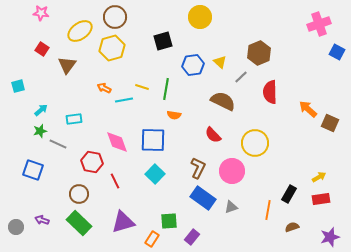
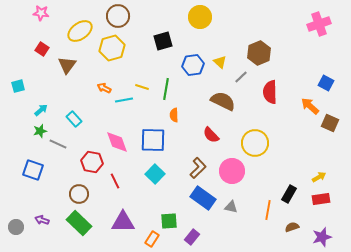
brown circle at (115, 17): moved 3 px right, 1 px up
blue square at (337, 52): moved 11 px left, 31 px down
orange arrow at (308, 109): moved 2 px right, 3 px up
orange semicircle at (174, 115): rotated 80 degrees clockwise
cyan rectangle at (74, 119): rotated 56 degrees clockwise
red semicircle at (213, 135): moved 2 px left
brown L-shape at (198, 168): rotated 20 degrees clockwise
gray triangle at (231, 207): rotated 32 degrees clockwise
purple triangle at (123, 222): rotated 15 degrees clockwise
purple star at (330, 237): moved 8 px left
